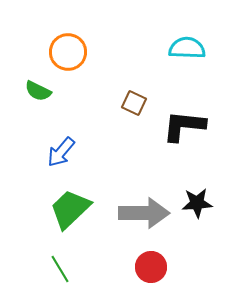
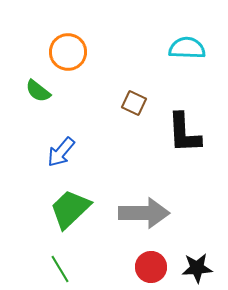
green semicircle: rotated 12 degrees clockwise
black L-shape: moved 7 px down; rotated 99 degrees counterclockwise
black star: moved 65 px down
